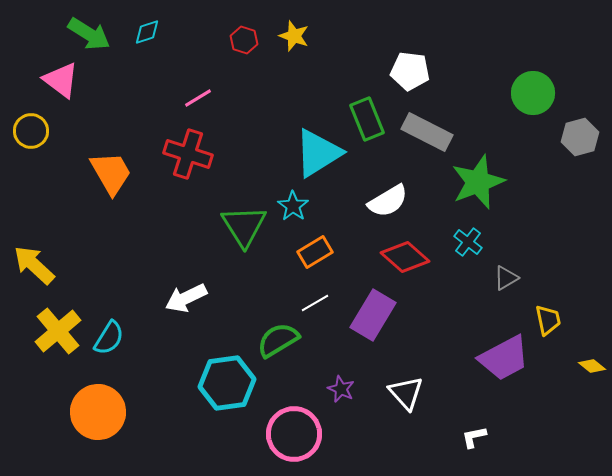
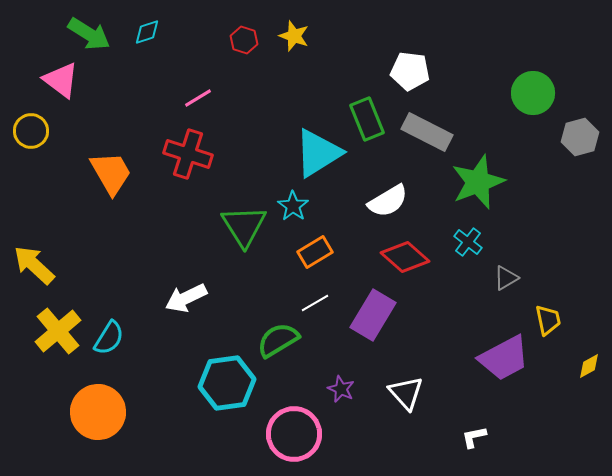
yellow diamond: moved 3 px left; rotated 68 degrees counterclockwise
